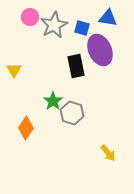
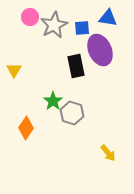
blue square: rotated 21 degrees counterclockwise
